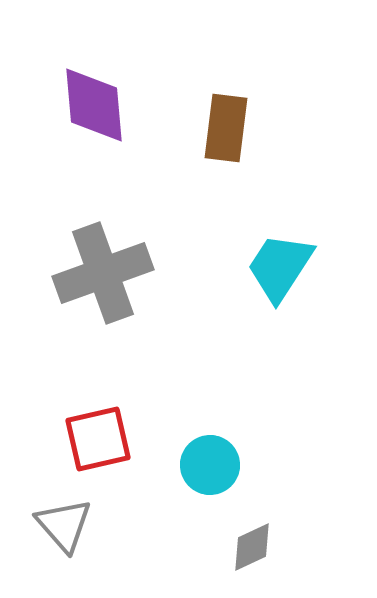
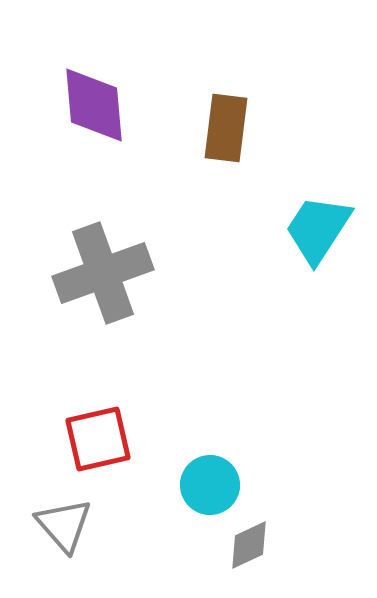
cyan trapezoid: moved 38 px right, 38 px up
cyan circle: moved 20 px down
gray diamond: moved 3 px left, 2 px up
